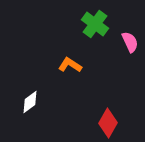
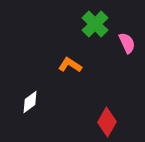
green cross: rotated 8 degrees clockwise
pink semicircle: moved 3 px left, 1 px down
red diamond: moved 1 px left, 1 px up
